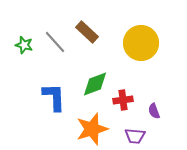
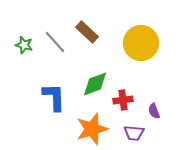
purple trapezoid: moved 1 px left, 3 px up
